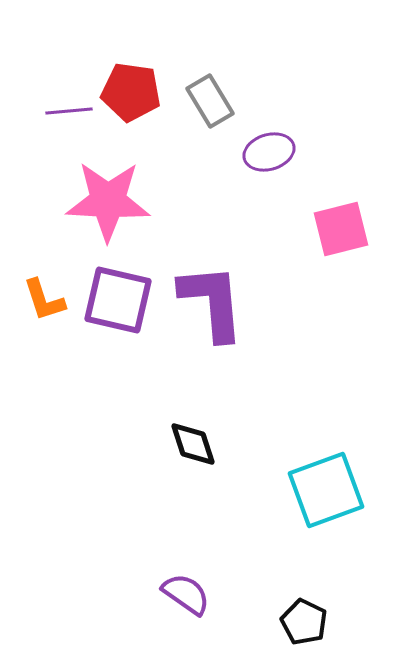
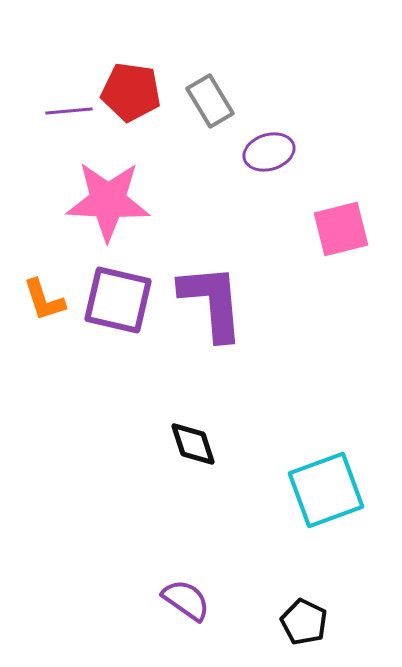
purple semicircle: moved 6 px down
